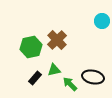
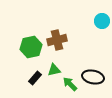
brown cross: rotated 30 degrees clockwise
